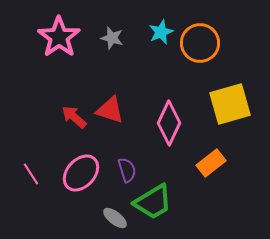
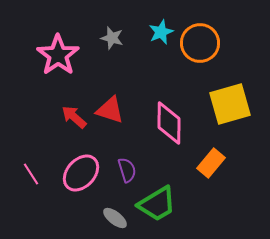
pink star: moved 1 px left, 18 px down
pink diamond: rotated 24 degrees counterclockwise
orange rectangle: rotated 12 degrees counterclockwise
green trapezoid: moved 4 px right, 2 px down
